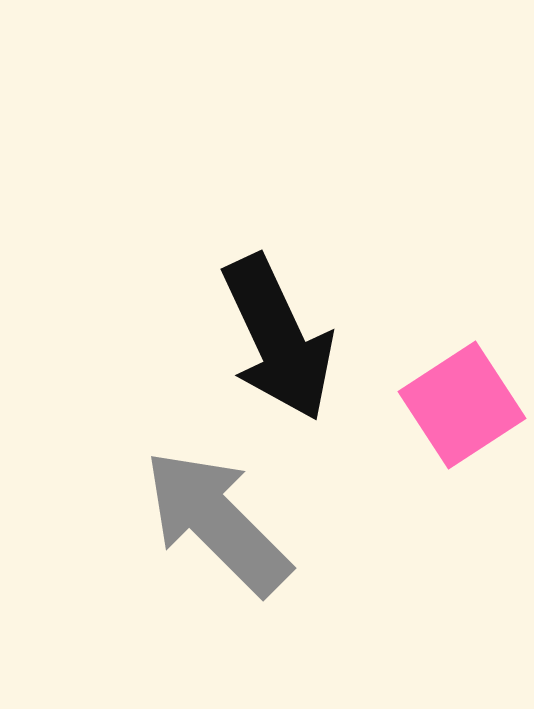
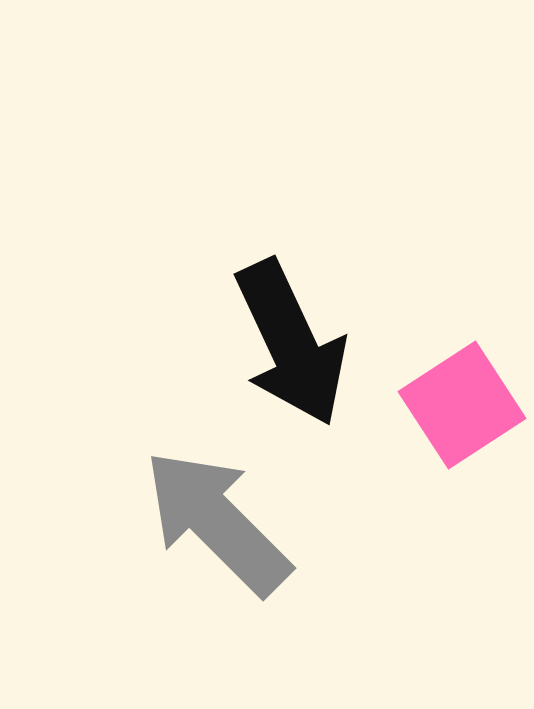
black arrow: moved 13 px right, 5 px down
